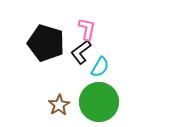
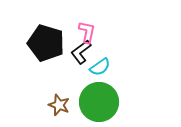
pink L-shape: moved 3 px down
cyan semicircle: rotated 25 degrees clockwise
brown star: rotated 20 degrees counterclockwise
